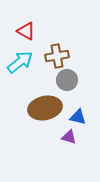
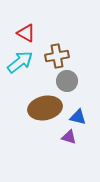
red triangle: moved 2 px down
gray circle: moved 1 px down
